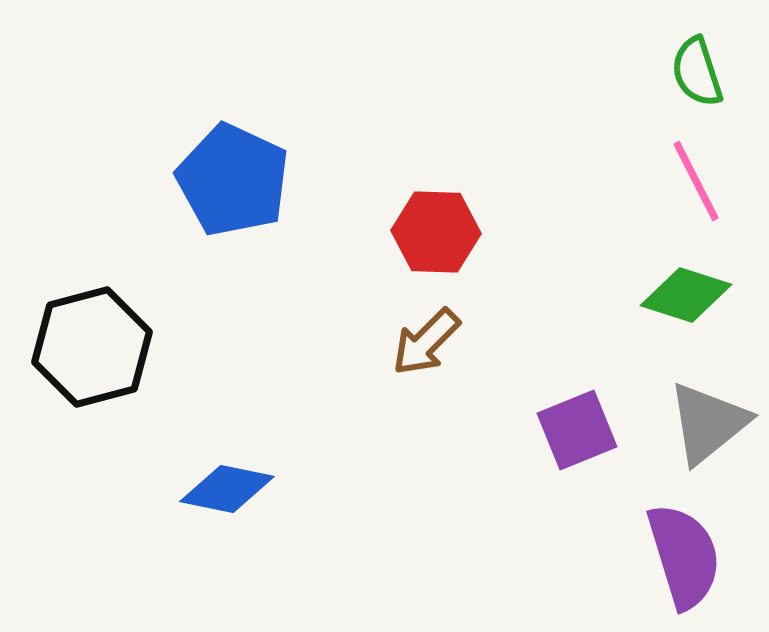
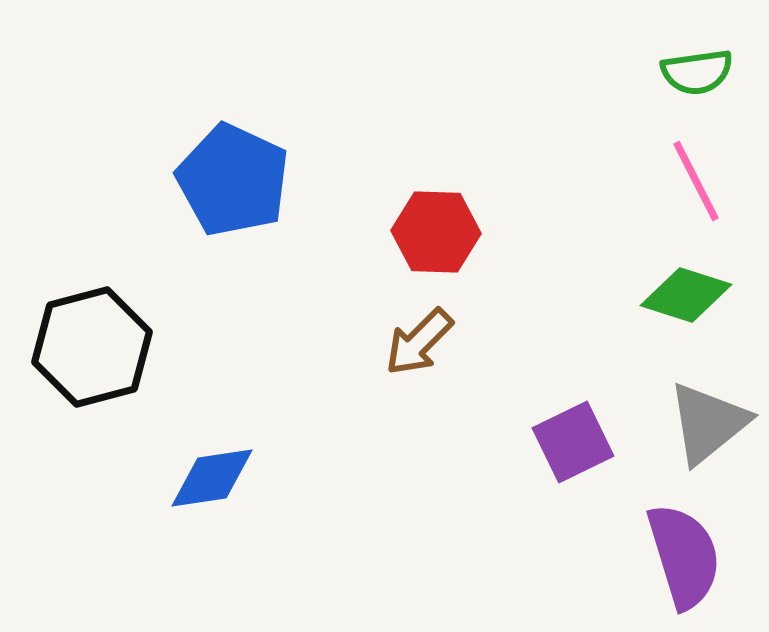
green semicircle: rotated 80 degrees counterclockwise
brown arrow: moved 7 px left
purple square: moved 4 px left, 12 px down; rotated 4 degrees counterclockwise
blue diamond: moved 15 px left, 11 px up; rotated 20 degrees counterclockwise
